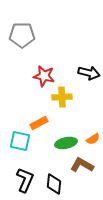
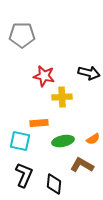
orange rectangle: rotated 24 degrees clockwise
green ellipse: moved 3 px left, 2 px up
black L-shape: moved 1 px left, 5 px up
